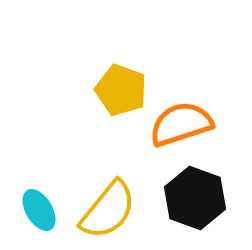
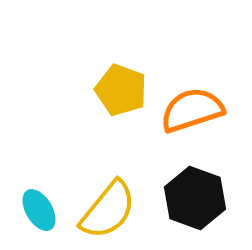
orange semicircle: moved 11 px right, 14 px up
